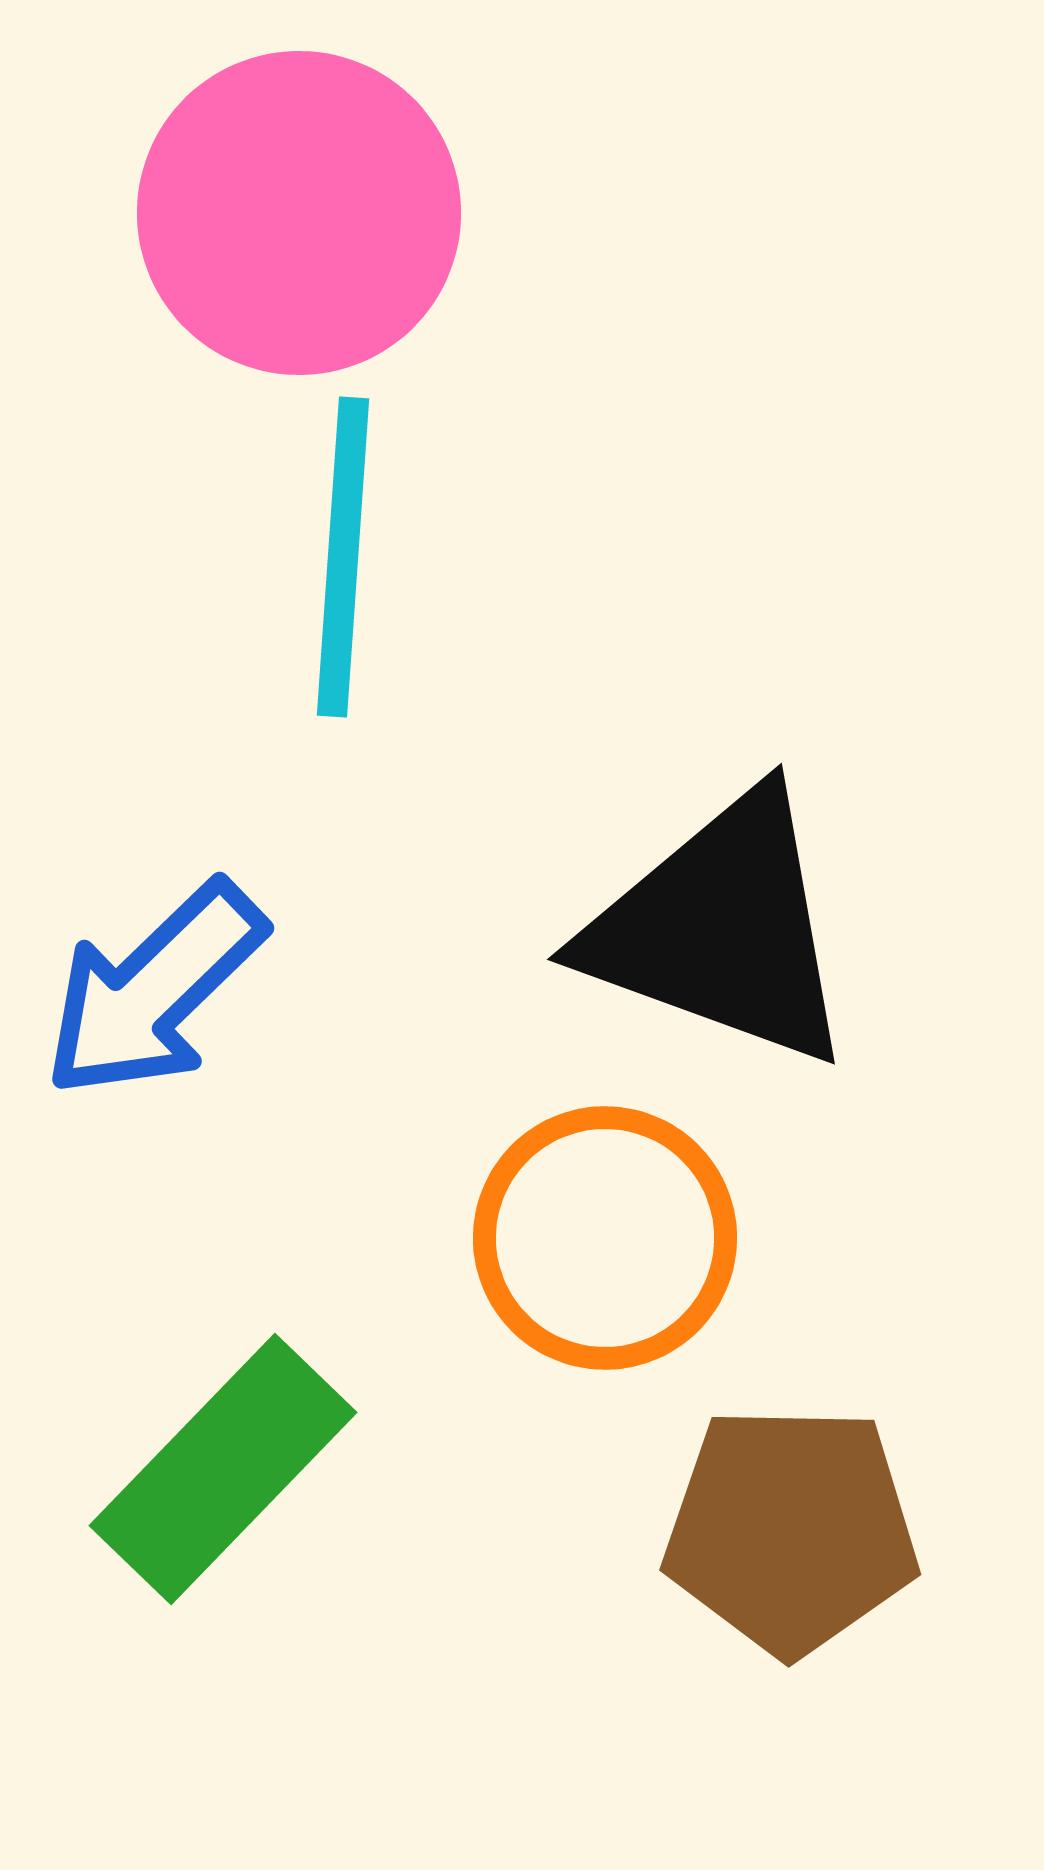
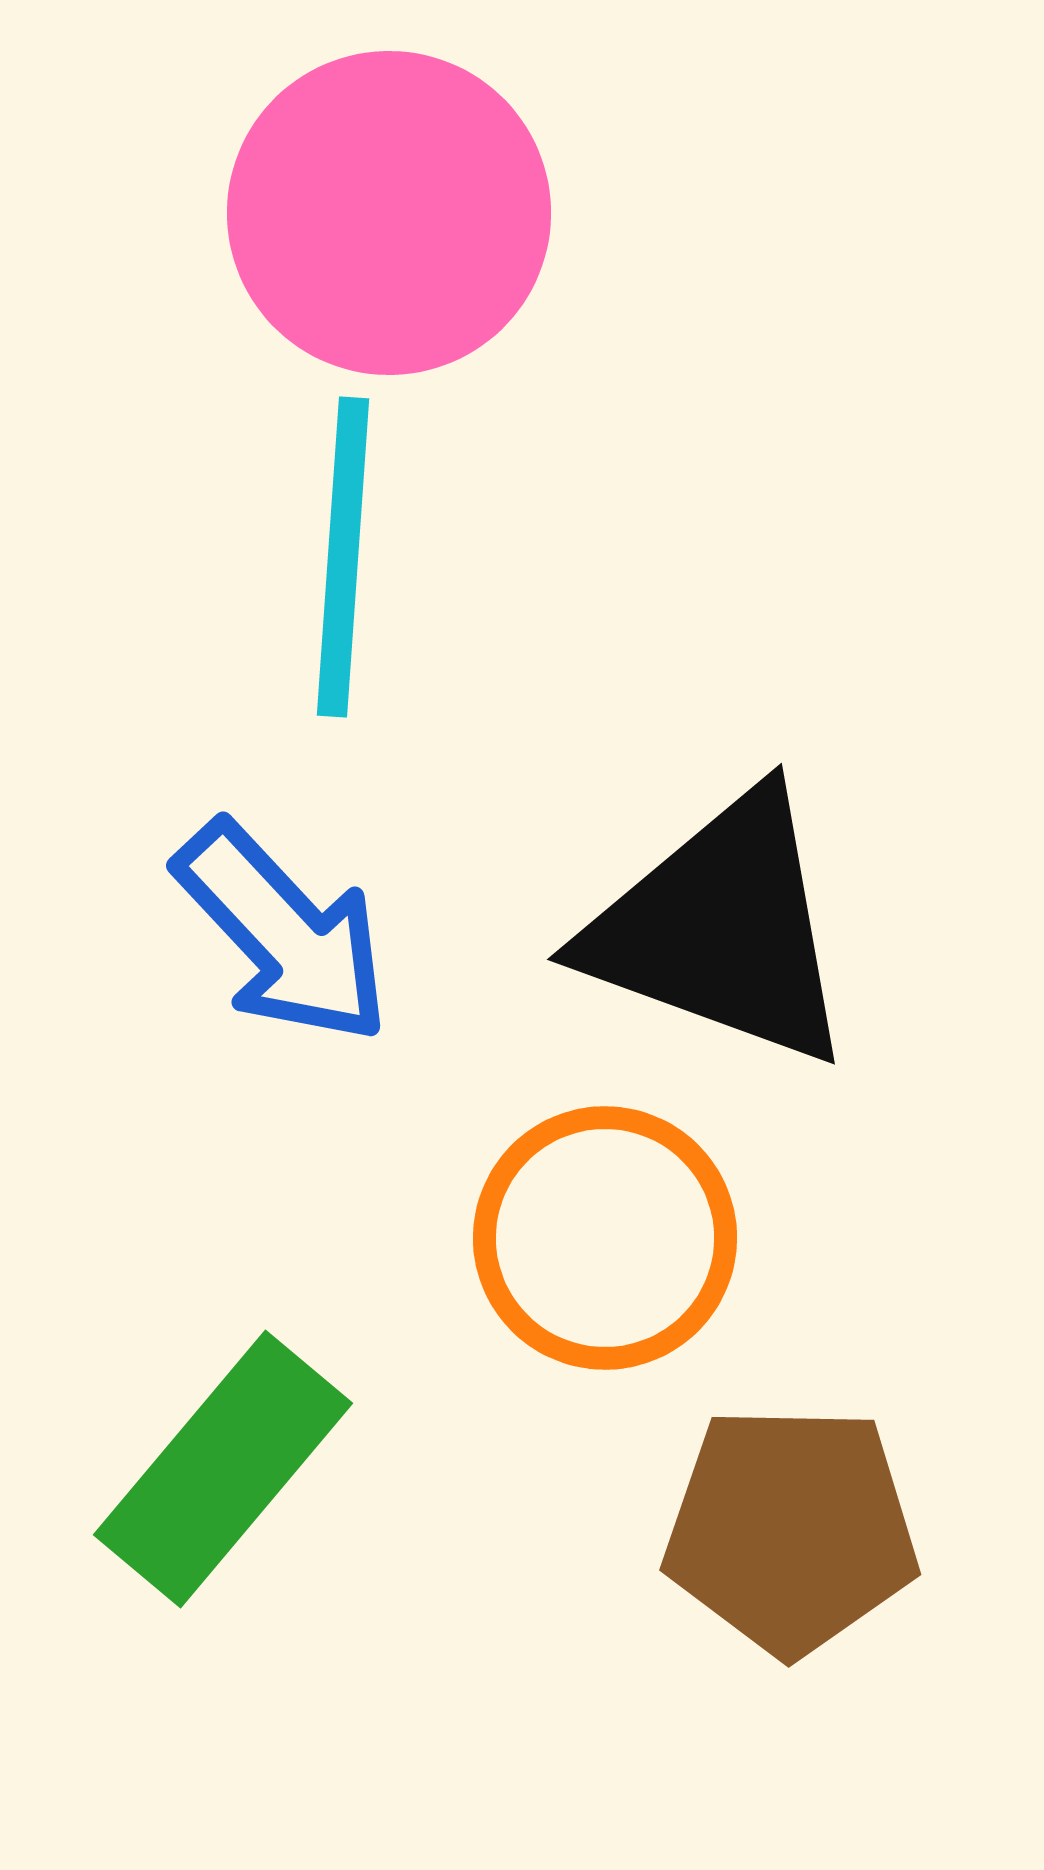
pink circle: moved 90 px right
blue arrow: moved 129 px right, 57 px up; rotated 89 degrees counterclockwise
green rectangle: rotated 4 degrees counterclockwise
